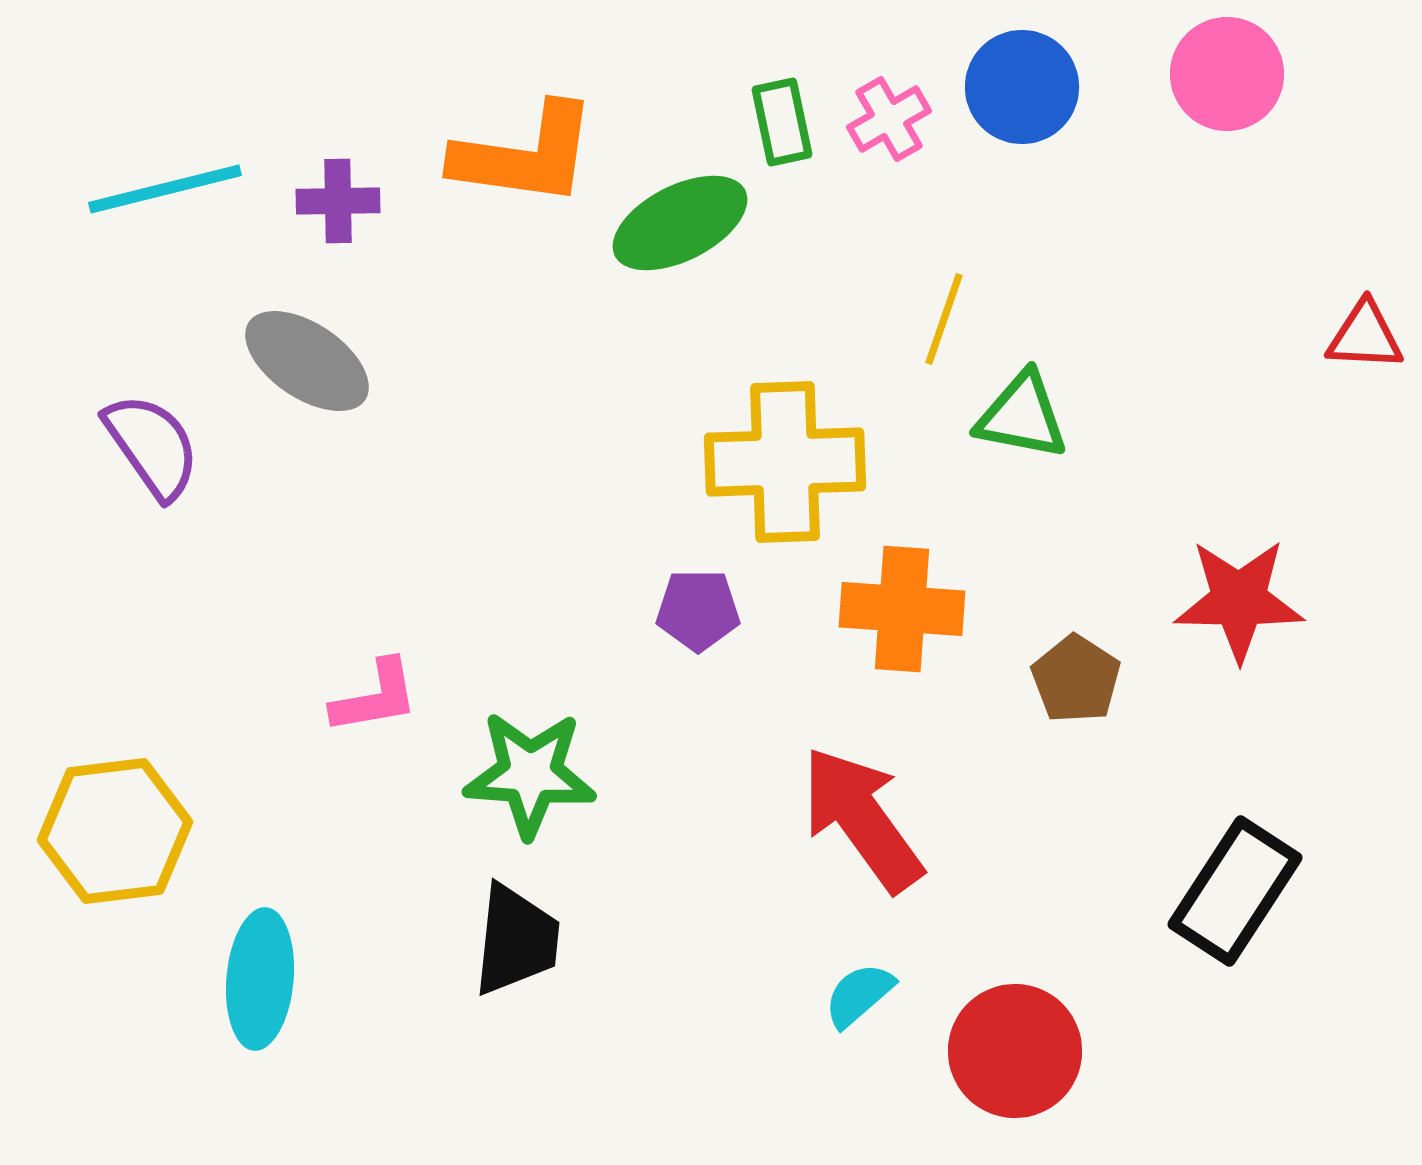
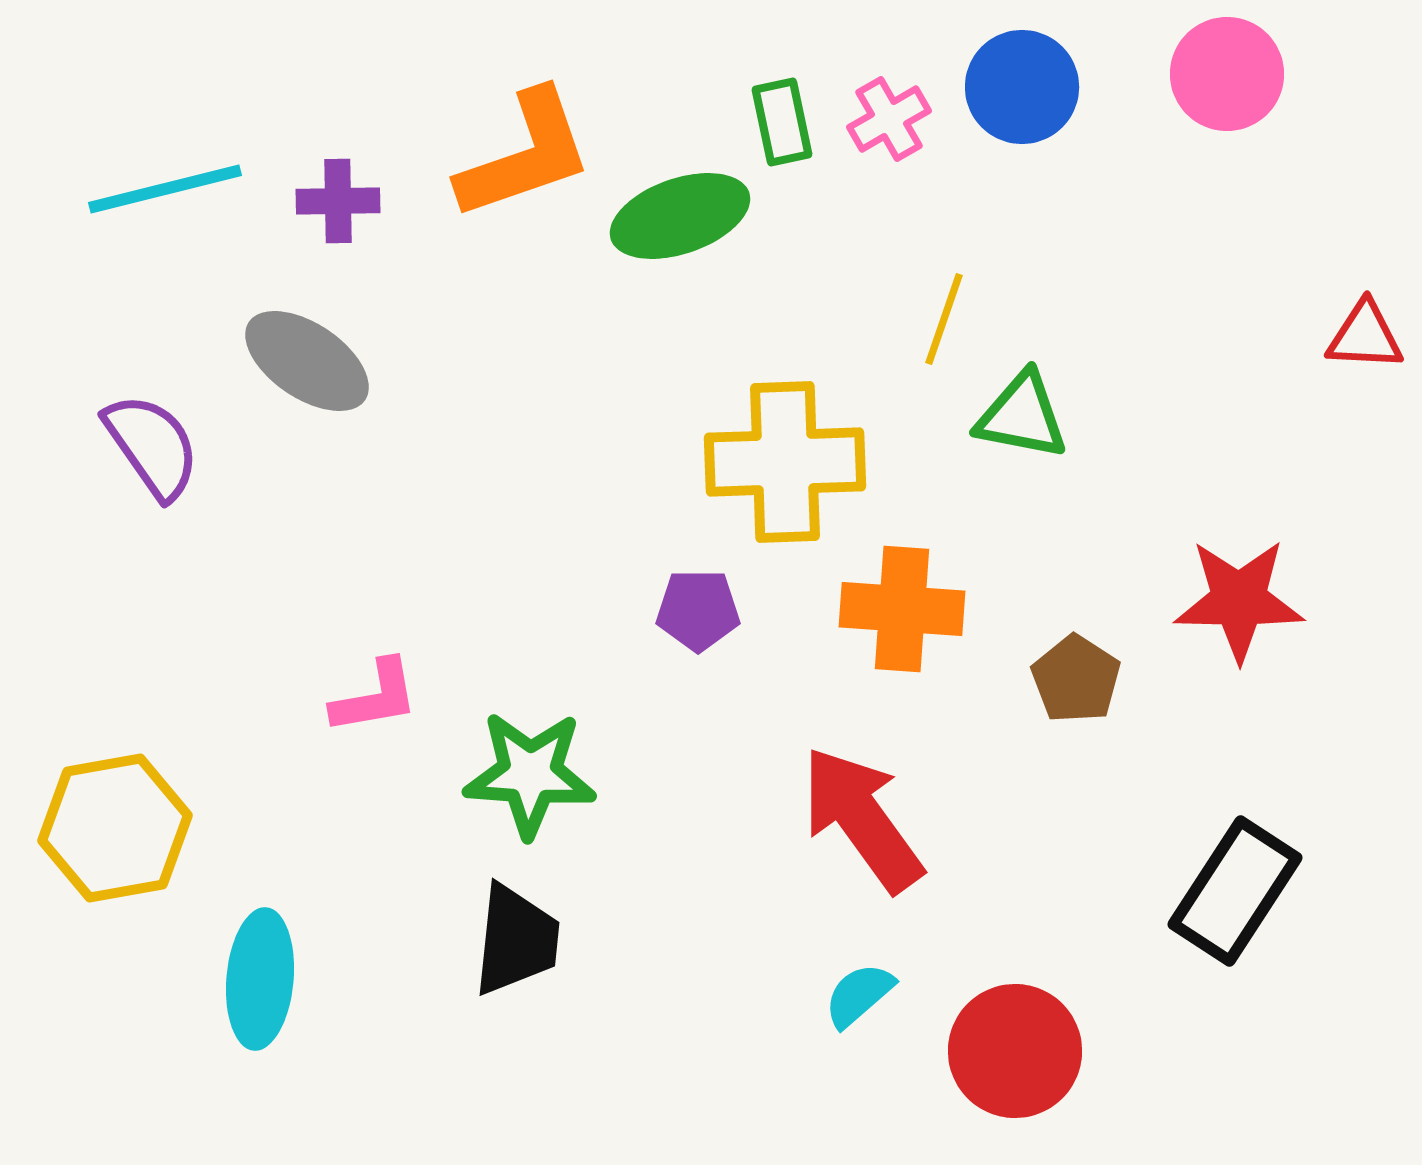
orange L-shape: rotated 27 degrees counterclockwise
green ellipse: moved 7 px up; rotated 8 degrees clockwise
yellow hexagon: moved 3 px up; rotated 3 degrees counterclockwise
